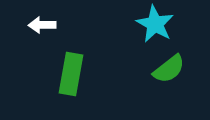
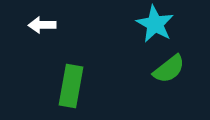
green rectangle: moved 12 px down
